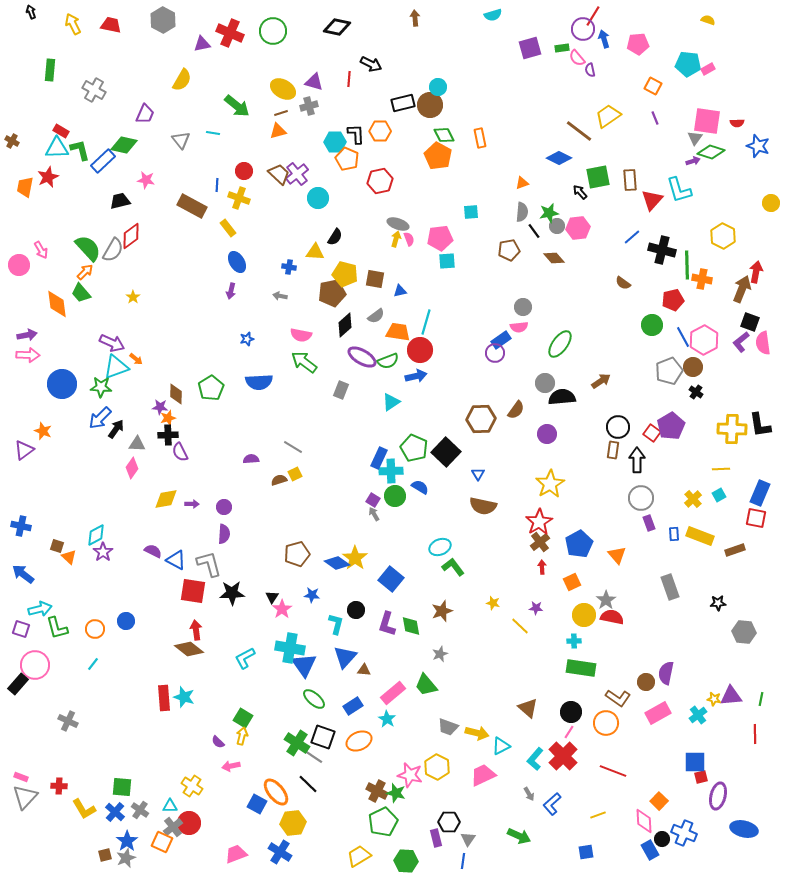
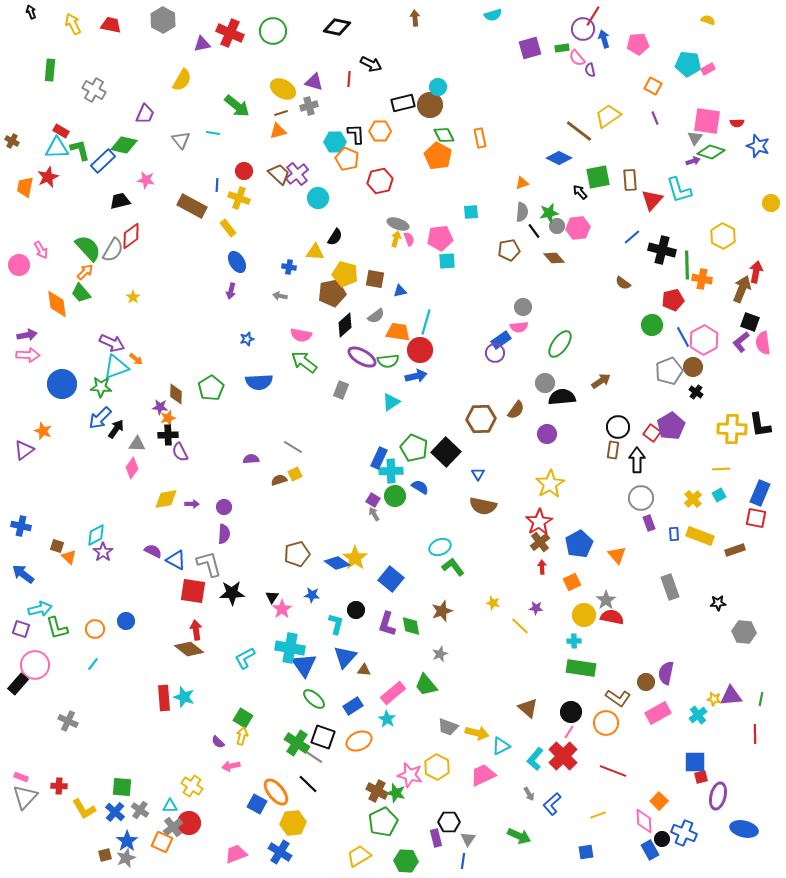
green semicircle at (388, 361): rotated 15 degrees clockwise
